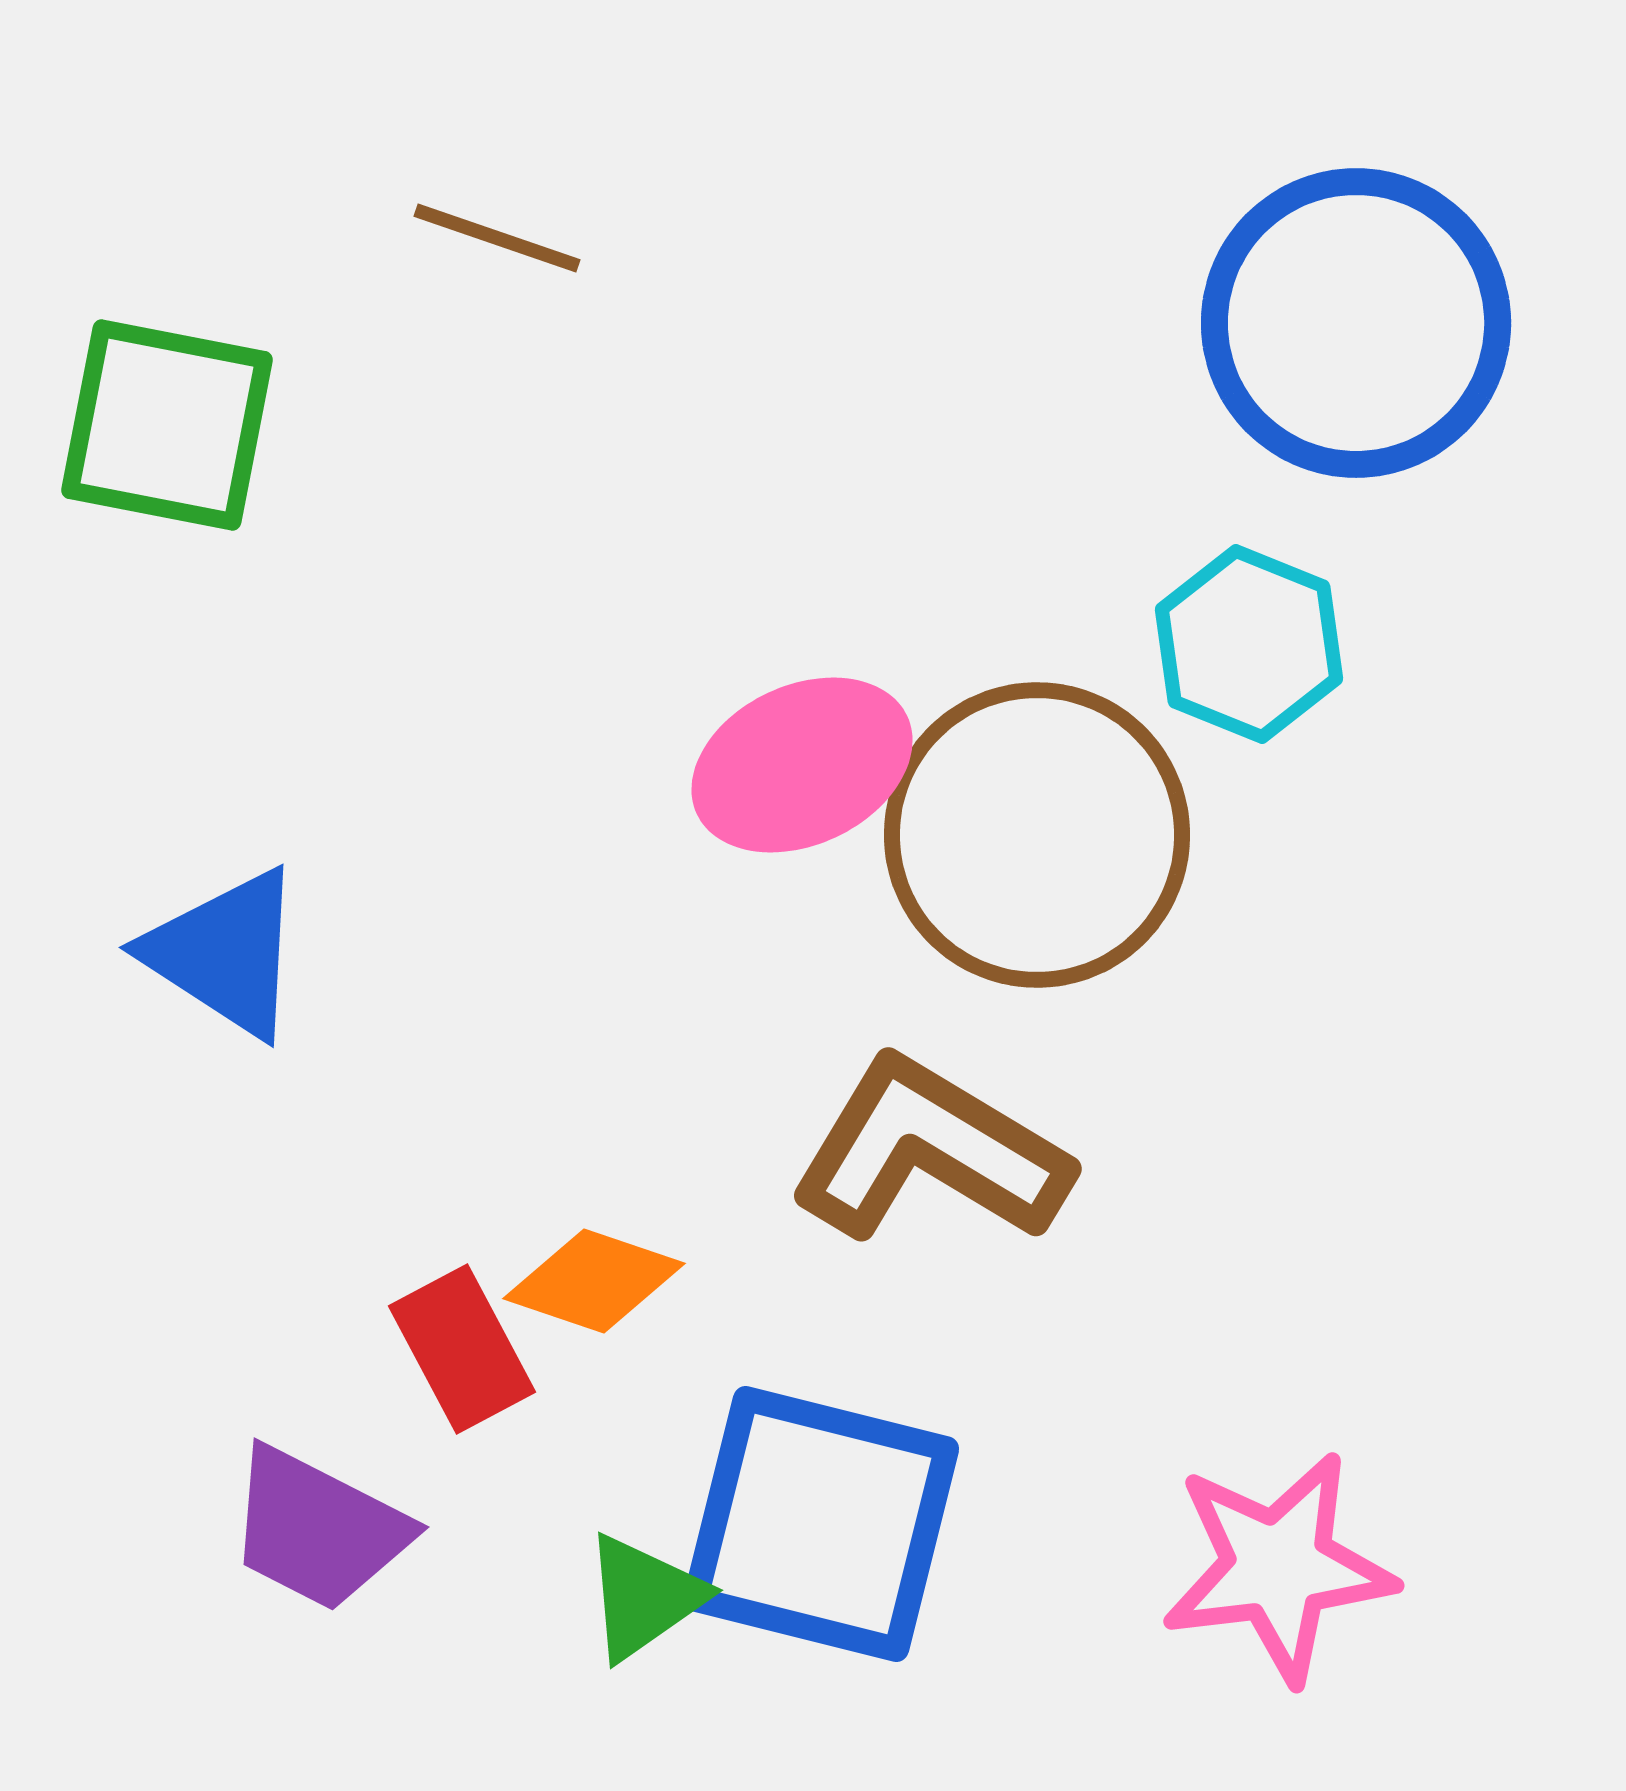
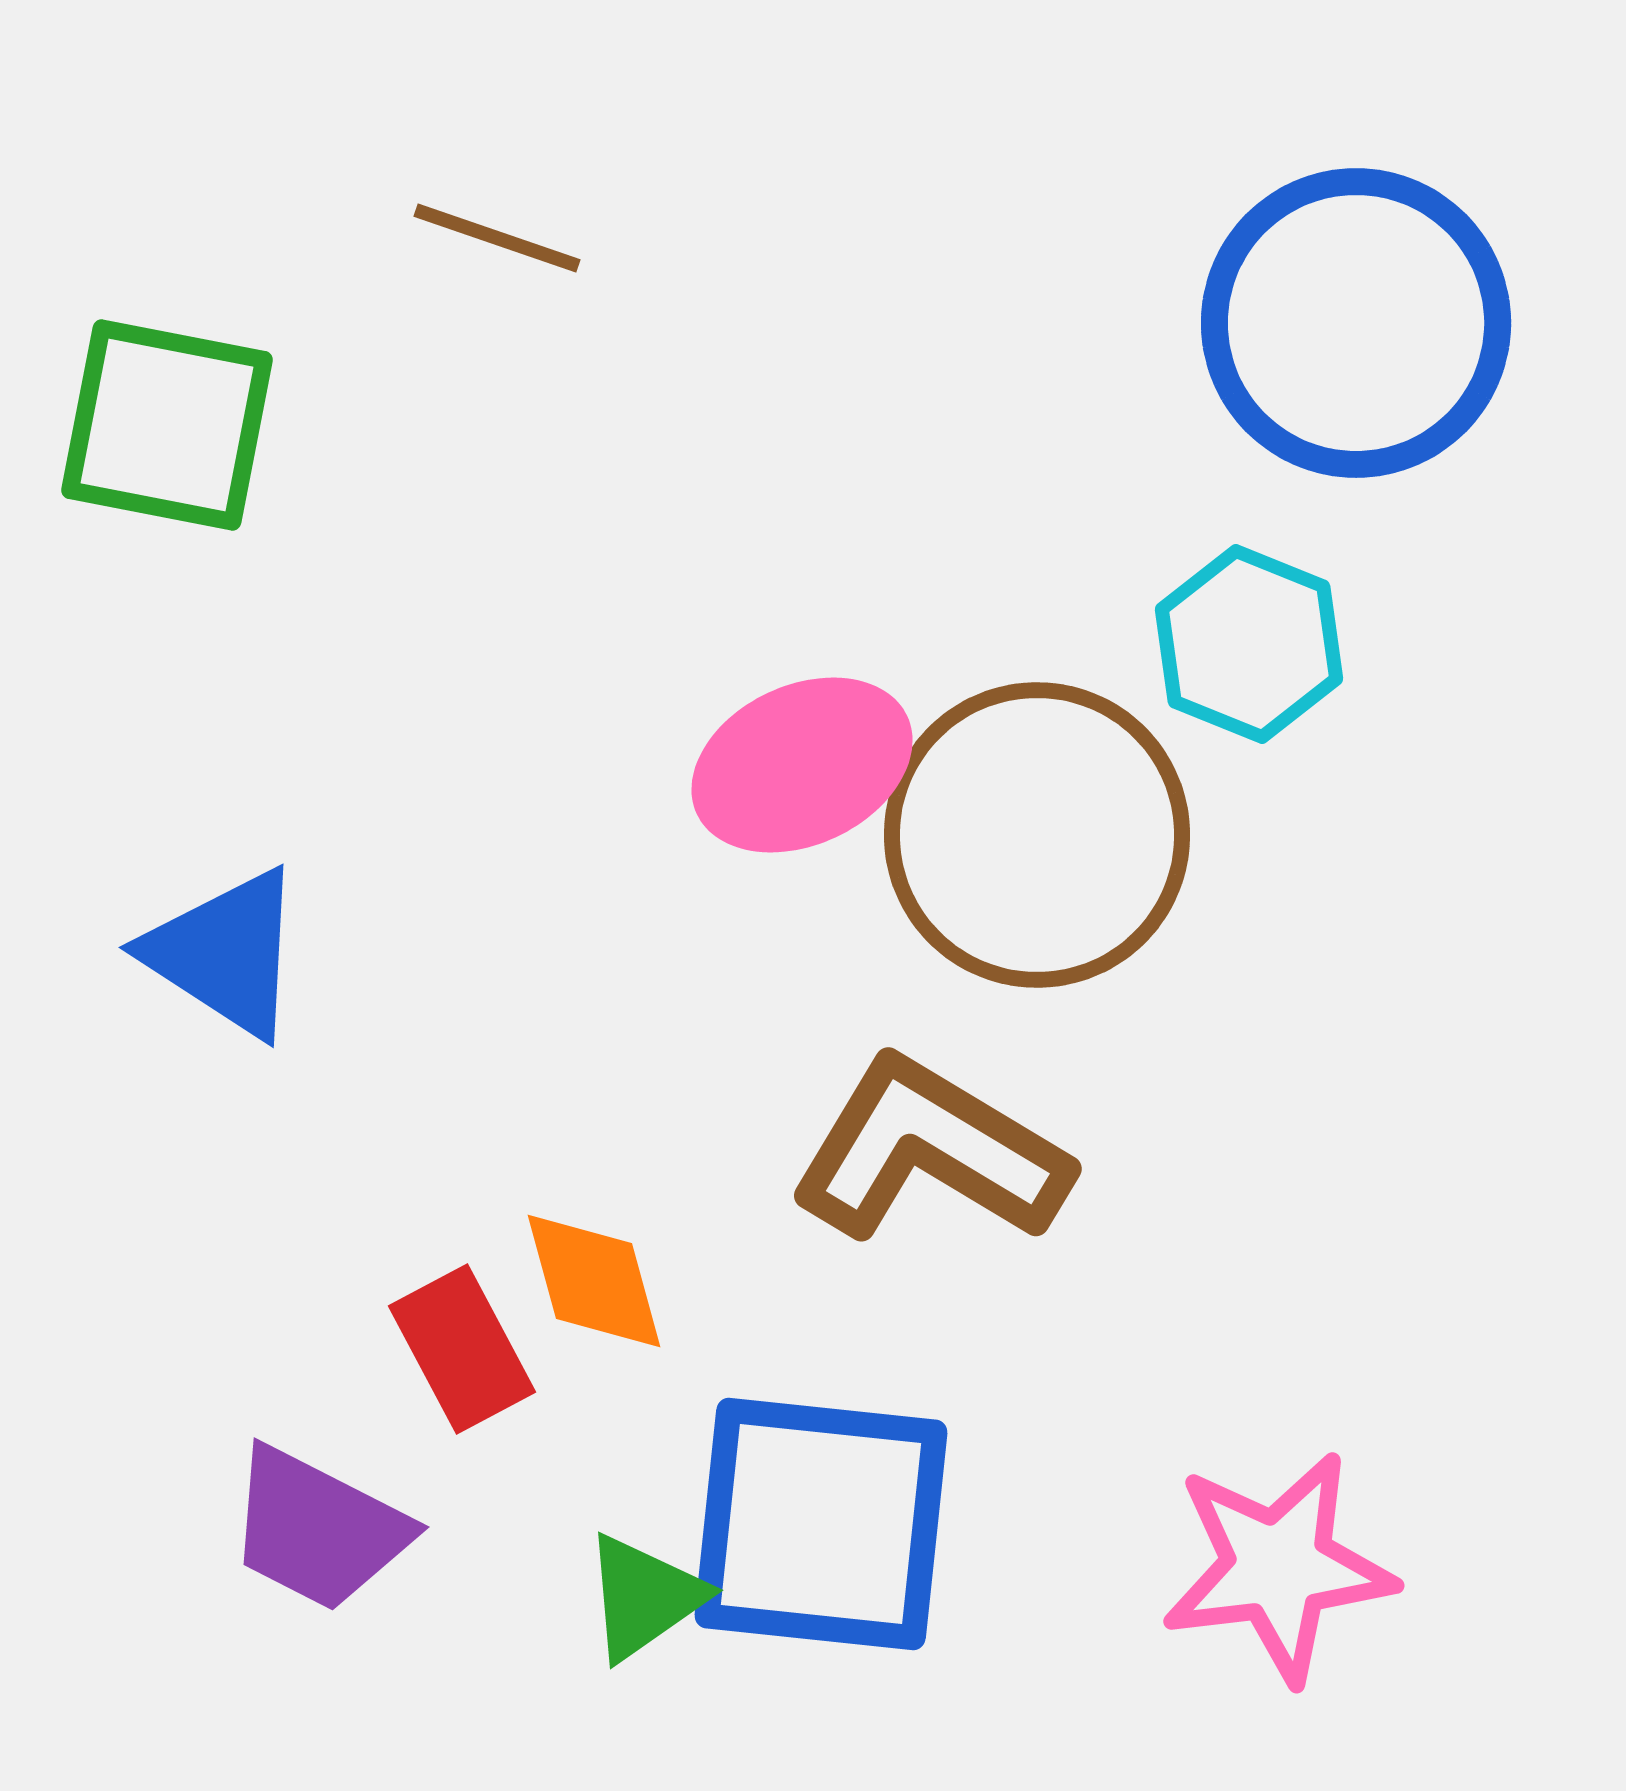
orange diamond: rotated 56 degrees clockwise
blue square: rotated 8 degrees counterclockwise
